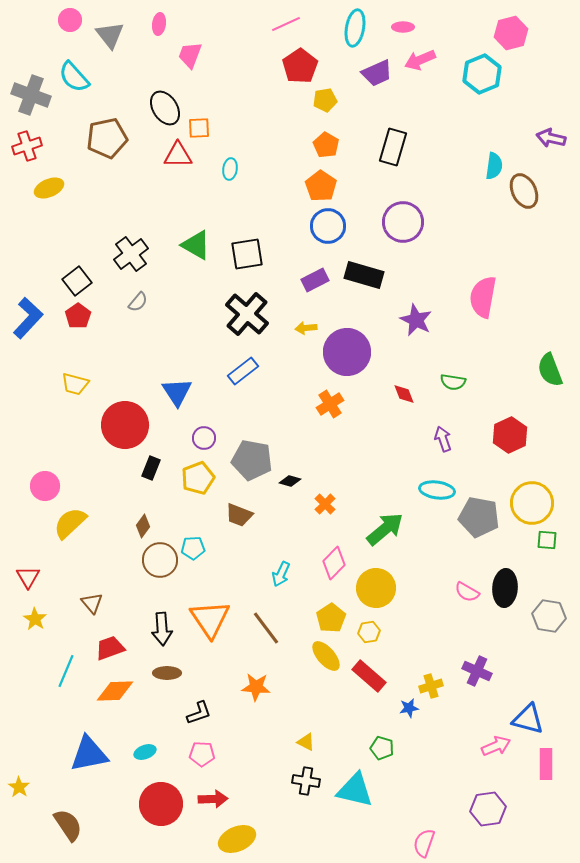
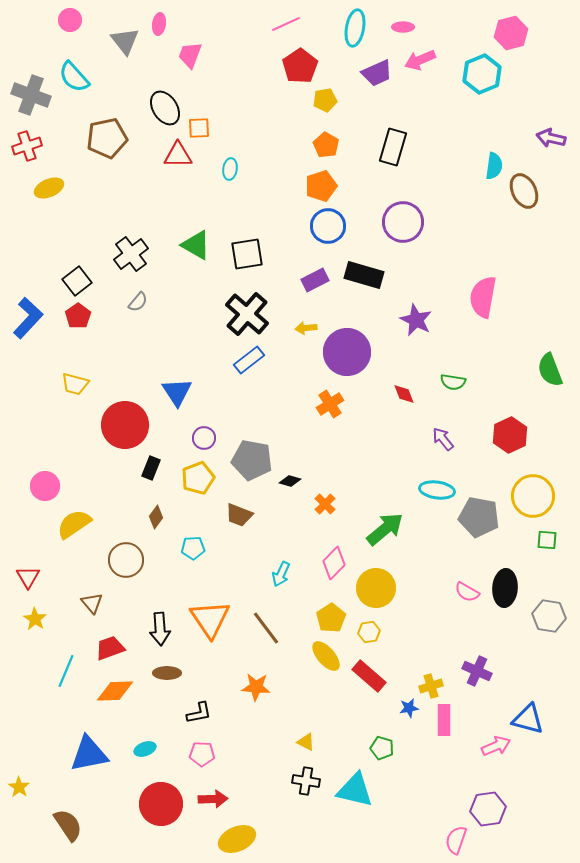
gray triangle at (110, 35): moved 15 px right, 6 px down
orange pentagon at (321, 186): rotated 20 degrees clockwise
blue rectangle at (243, 371): moved 6 px right, 11 px up
purple arrow at (443, 439): rotated 20 degrees counterclockwise
yellow circle at (532, 503): moved 1 px right, 7 px up
yellow semicircle at (70, 523): moved 4 px right, 1 px down; rotated 9 degrees clockwise
brown diamond at (143, 526): moved 13 px right, 9 px up
brown circle at (160, 560): moved 34 px left
black arrow at (162, 629): moved 2 px left
black L-shape at (199, 713): rotated 8 degrees clockwise
cyan ellipse at (145, 752): moved 3 px up
pink rectangle at (546, 764): moved 102 px left, 44 px up
pink semicircle at (424, 843): moved 32 px right, 3 px up
